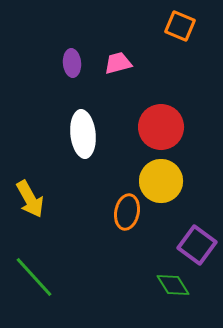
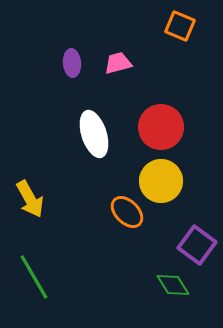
white ellipse: moved 11 px right; rotated 12 degrees counterclockwise
orange ellipse: rotated 56 degrees counterclockwise
green line: rotated 12 degrees clockwise
